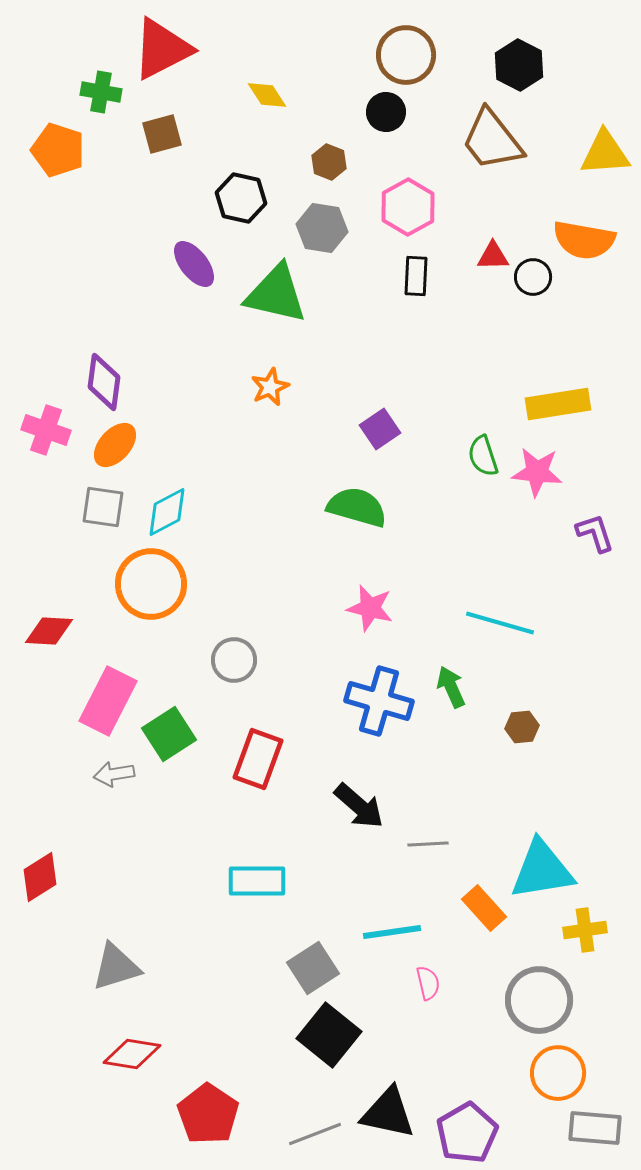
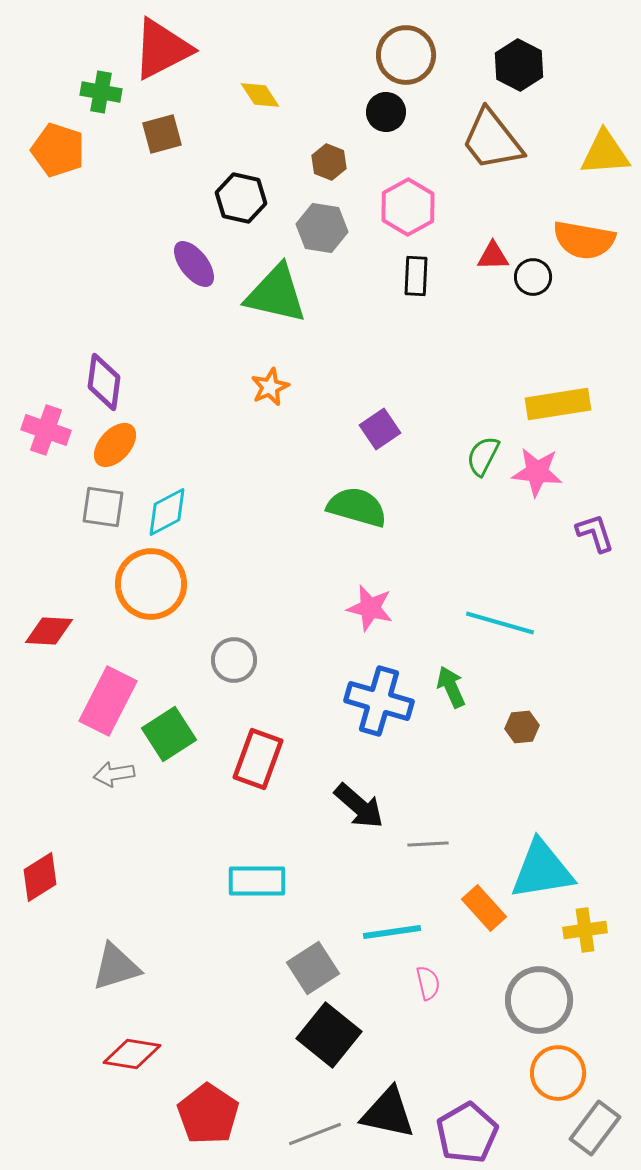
yellow diamond at (267, 95): moved 7 px left
green semicircle at (483, 456): rotated 45 degrees clockwise
gray rectangle at (595, 1128): rotated 58 degrees counterclockwise
